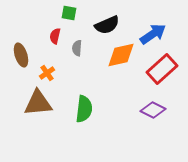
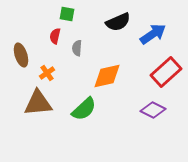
green square: moved 2 px left, 1 px down
black semicircle: moved 11 px right, 3 px up
orange diamond: moved 14 px left, 21 px down
red rectangle: moved 4 px right, 3 px down
green semicircle: rotated 40 degrees clockwise
